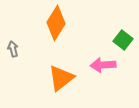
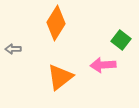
green square: moved 2 px left
gray arrow: rotated 77 degrees counterclockwise
orange triangle: moved 1 px left, 1 px up
